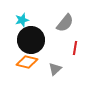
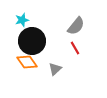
gray semicircle: moved 11 px right, 3 px down
black circle: moved 1 px right, 1 px down
red line: rotated 40 degrees counterclockwise
orange diamond: rotated 40 degrees clockwise
